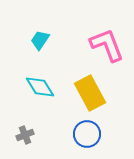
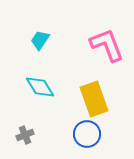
yellow rectangle: moved 4 px right, 6 px down; rotated 8 degrees clockwise
